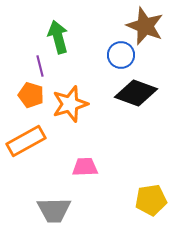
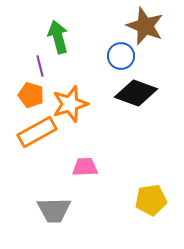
blue circle: moved 1 px down
orange rectangle: moved 11 px right, 9 px up
